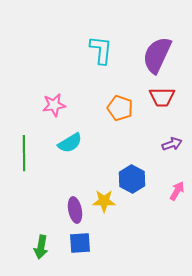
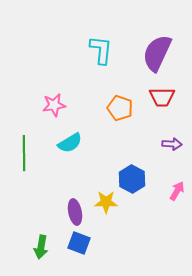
purple semicircle: moved 2 px up
purple arrow: rotated 24 degrees clockwise
yellow star: moved 2 px right, 1 px down
purple ellipse: moved 2 px down
blue square: moved 1 px left; rotated 25 degrees clockwise
